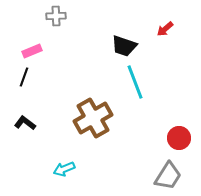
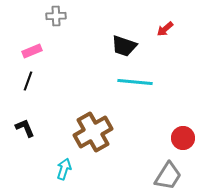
black line: moved 4 px right, 4 px down
cyan line: rotated 64 degrees counterclockwise
brown cross: moved 14 px down
black L-shape: moved 5 px down; rotated 30 degrees clockwise
red circle: moved 4 px right
cyan arrow: rotated 130 degrees clockwise
